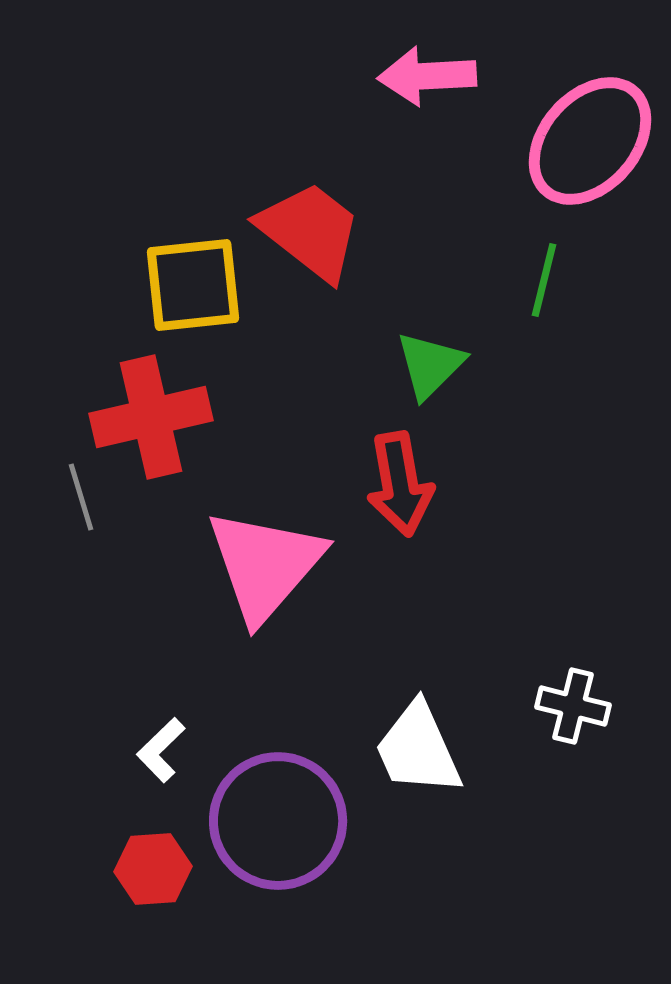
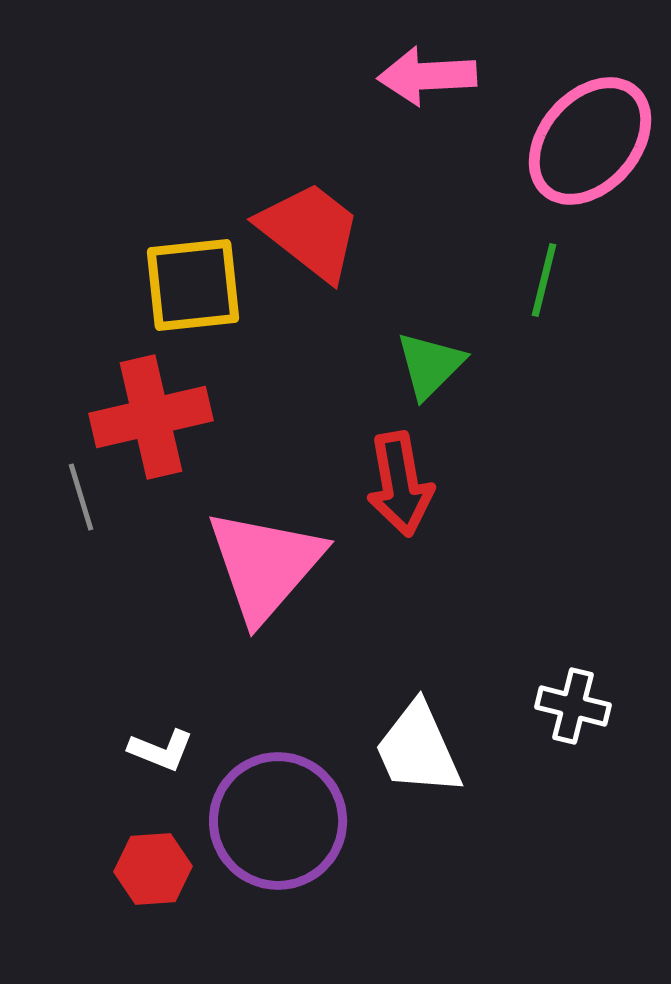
white L-shape: rotated 114 degrees counterclockwise
